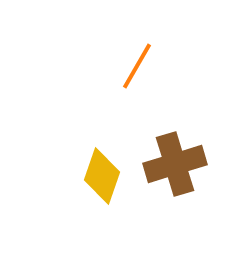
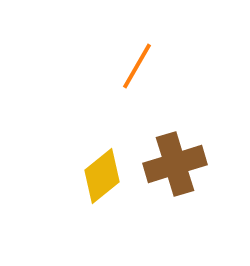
yellow diamond: rotated 32 degrees clockwise
